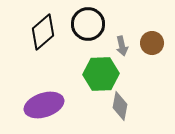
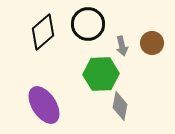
purple ellipse: rotated 75 degrees clockwise
